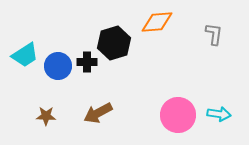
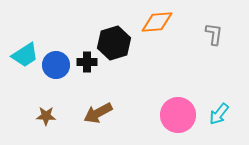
blue circle: moved 2 px left, 1 px up
cyan arrow: rotated 120 degrees clockwise
